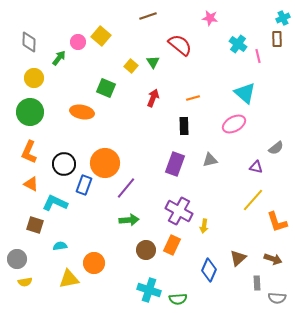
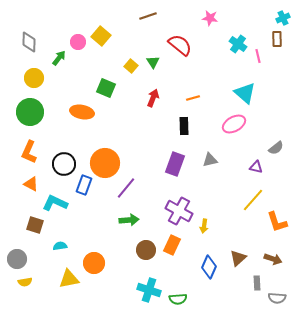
blue diamond at (209, 270): moved 3 px up
